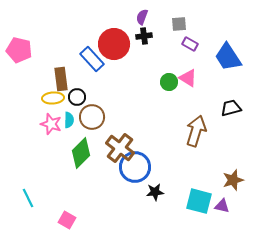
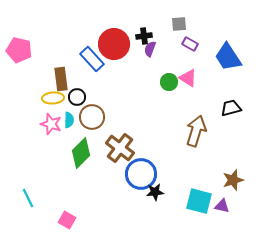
purple semicircle: moved 8 px right, 32 px down
blue circle: moved 6 px right, 7 px down
